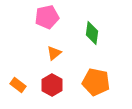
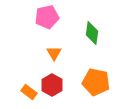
orange triangle: rotated 21 degrees counterclockwise
orange rectangle: moved 11 px right, 7 px down
